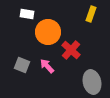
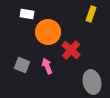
pink arrow: rotated 21 degrees clockwise
